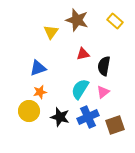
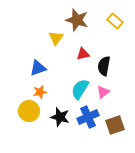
yellow triangle: moved 5 px right, 6 px down
